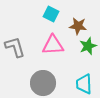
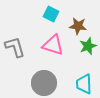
pink triangle: rotated 20 degrees clockwise
gray circle: moved 1 px right
